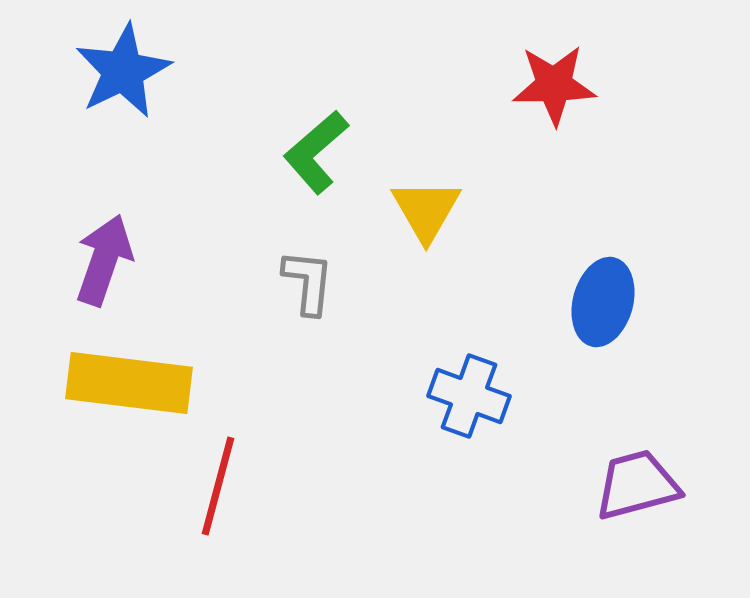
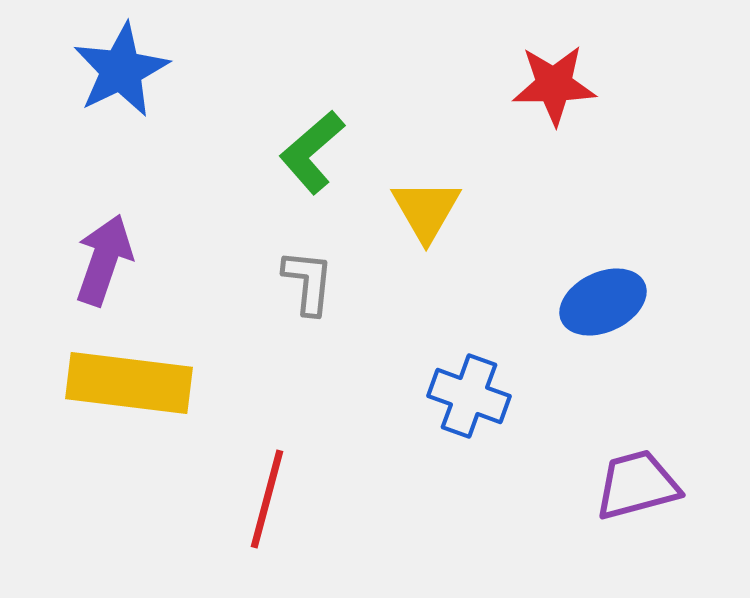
blue star: moved 2 px left, 1 px up
green L-shape: moved 4 px left
blue ellipse: rotated 50 degrees clockwise
red line: moved 49 px right, 13 px down
